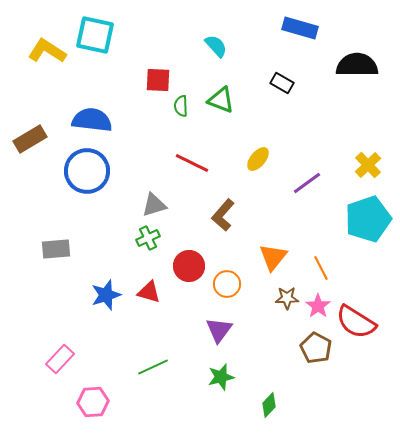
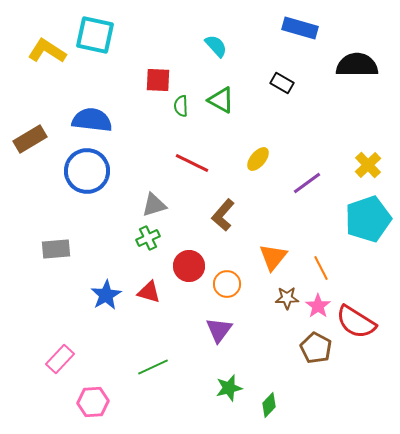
green triangle: rotated 8 degrees clockwise
blue star: rotated 12 degrees counterclockwise
green star: moved 8 px right, 11 px down
